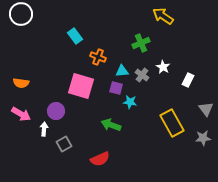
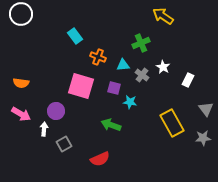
cyan triangle: moved 1 px right, 6 px up
purple square: moved 2 px left
